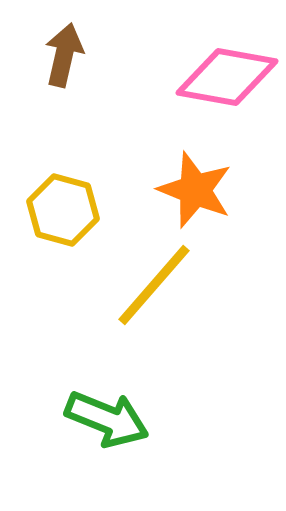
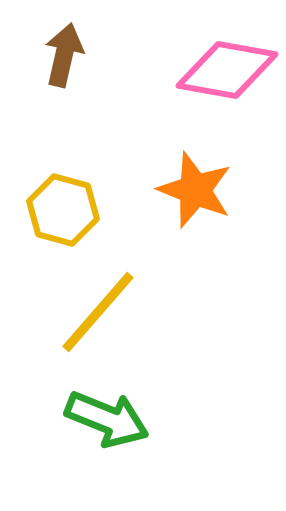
pink diamond: moved 7 px up
yellow line: moved 56 px left, 27 px down
